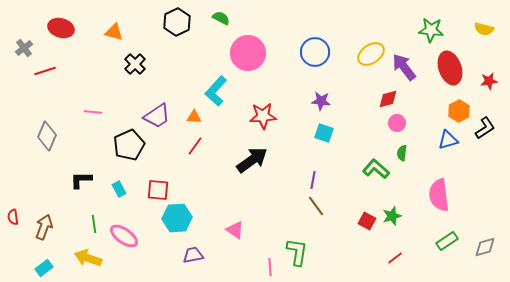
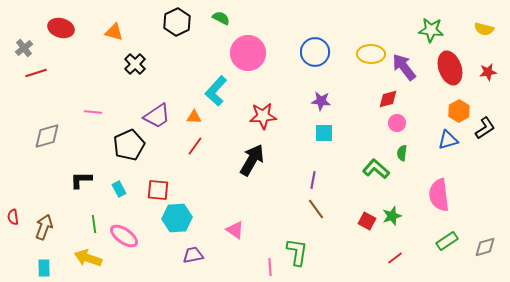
yellow ellipse at (371, 54): rotated 36 degrees clockwise
red line at (45, 71): moved 9 px left, 2 px down
red star at (489, 81): moved 1 px left, 9 px up
cyan square at (324, 133): rotated 18 degrees counterclockwise
gray diamond at (47, 136): rotated 52 degrees clockwise
black arrow at (252, 160): rotated 24 degrees counterclockwise
brown line at (316, 206): moved 3 px down
cyan rectangle at (44, 268): rotated 54 degrees counterclockwise
